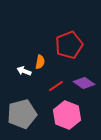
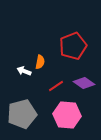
red pentagon: moved 4 px right, 1 px down
pink hexagon: rotated 16 degrees counterclockwise
